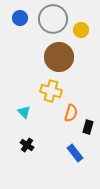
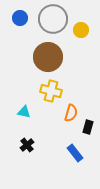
brown circle: moved 11 px left
cyan triangle: rotated 32 degrees counterclockwise
black cross: rotated 16 degrees clockwise
